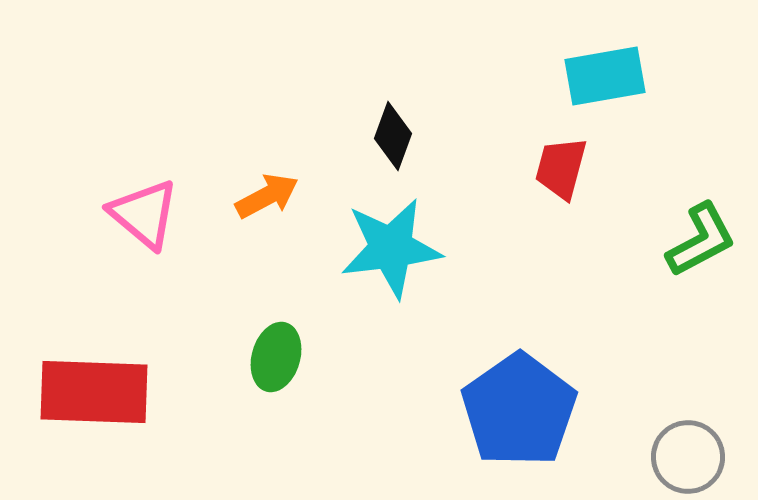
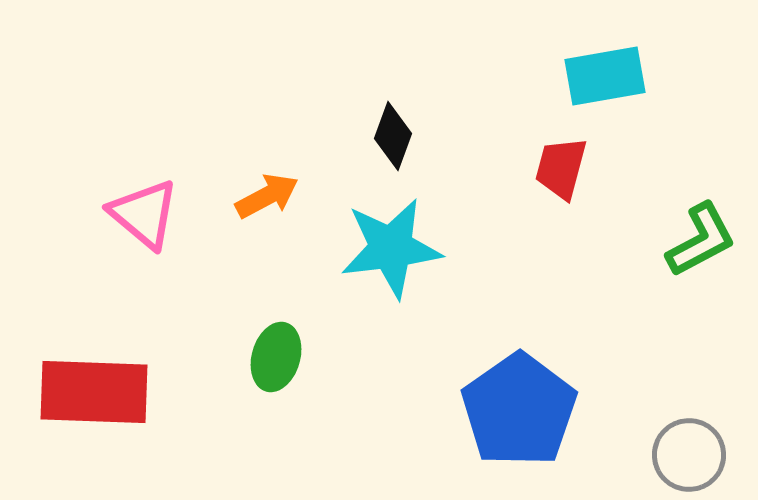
gray circle: moved 1 px right, 2 px up
